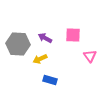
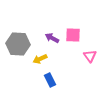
purple arrow: moved 7 px right
blue rectangle: rotated 48 degrees clockwise
